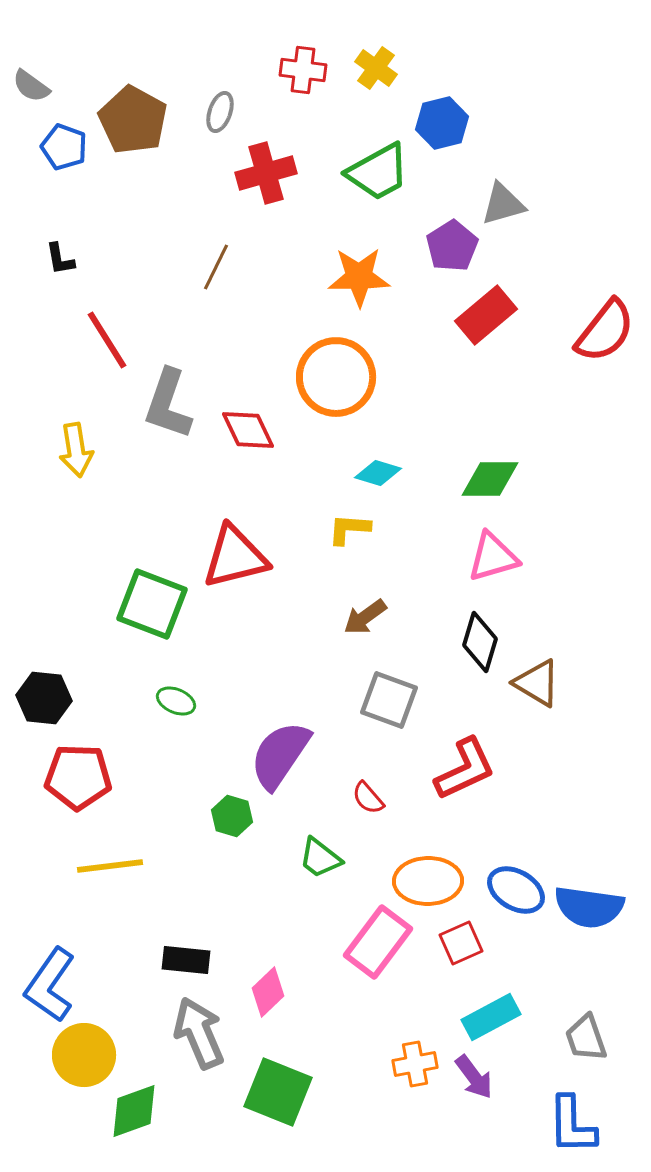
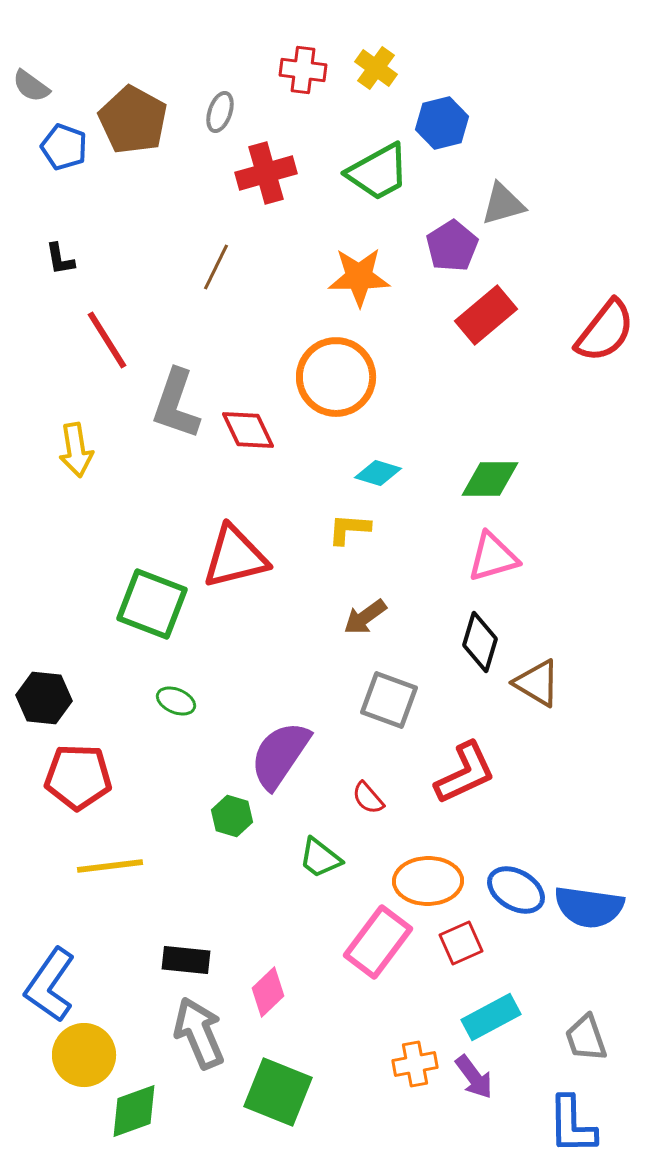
gray L-shape at (168, 404): moved 8 px right
red L-shape at (465, 769): moved 4 px down
